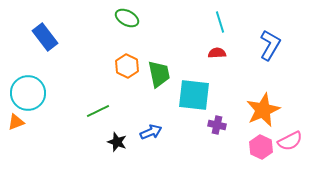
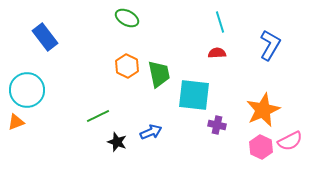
cyan circle: moved 1 px left, 3 px up
green line: moved 5 px down
